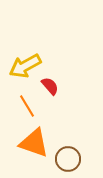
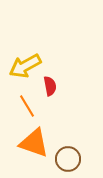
red semicircle: rotated 30 degrees clockwise
